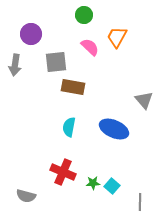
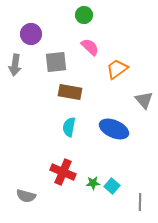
orange trapezoid: moved 32 px down; rotated 25 degrees clockwise
brown rectangle: moved 3 px left, 5 px down
